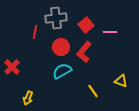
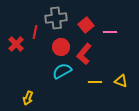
red L-shape: moved 2 px down
red cross: moved 4 px right, 23 px up
yellow line: moved 2 px right, 9 px up; rotated 56 degrees counterclockwise
